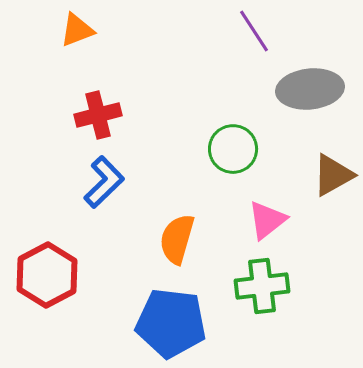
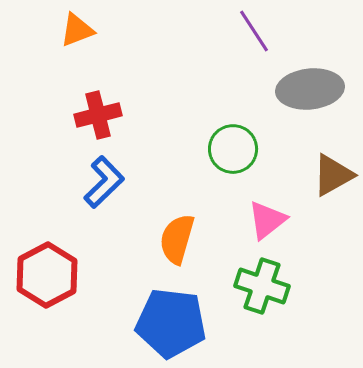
green cross: rotated 26 degrees clockwise
